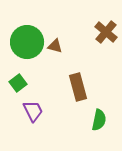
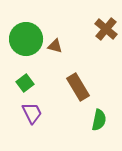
brown cross: moved 3 px up
green circle: moved 1 px left, 3 px up
green square: moved 7 px right
brown rectangle: rotated 16 degrees counterclockwise
purple trapezoid: moved 1 px left, 2 px down
